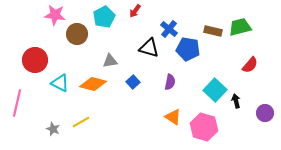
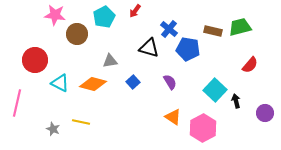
purple semicircle: rotated 42 degrees counterclockwise
yellow line: rotated 42 degrees clockwise
pink hexagon: moved 1 px left, 1 px down; rotated 16 degrees clockwise
